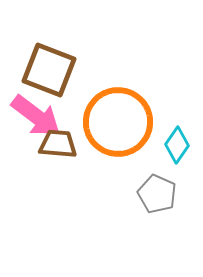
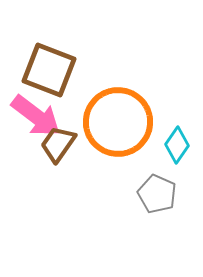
brown trapezoid: rotated 60 degrees counterclockwise
